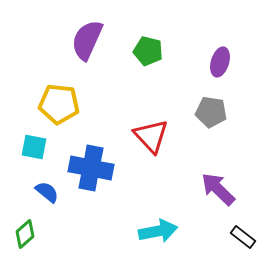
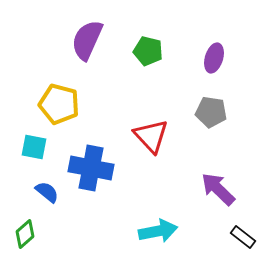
purple ellipse: moved 6 px left, 4 px up
yellow pentagon: rotated 9 degrees clockwise
